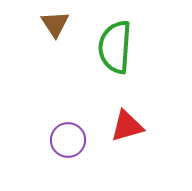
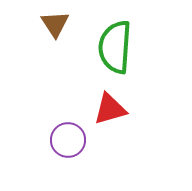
red triangle: moved 17 px left, 17 px up
